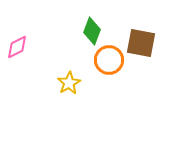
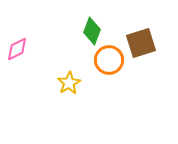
brown square: rotated 28 degrees counterclockwise
pink diamond: moved 2 px down
